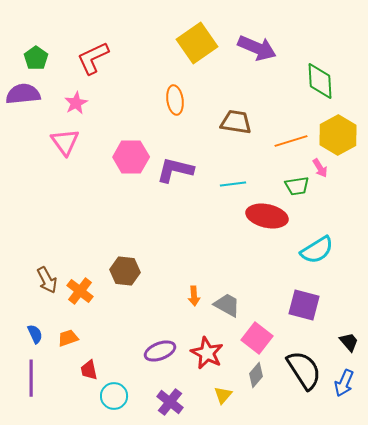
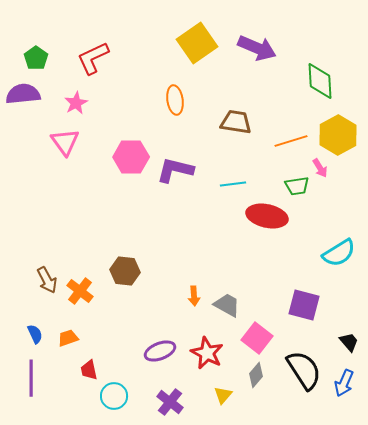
cyan semicircle: moved 22 px right, 3 px down
